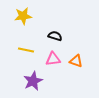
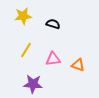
black semicircle: moved 2 px left, 12 px up
yellow line: rotated 70 degrees counterclockwise
orange triangle: moved 2 px right, 4 px down
purple star: moved 3 px down; rotated 30 degrees clockwise
